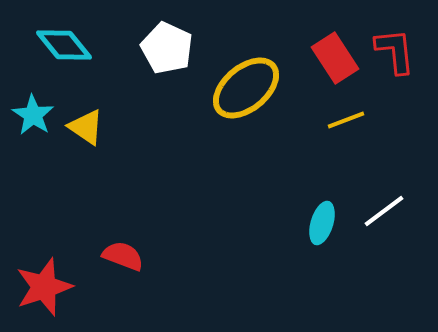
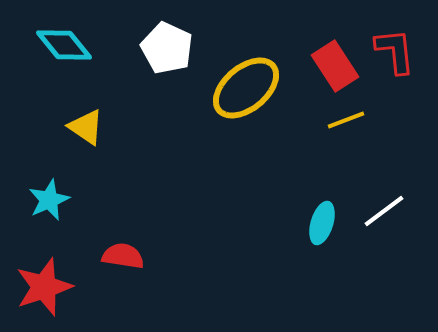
red rectangle: moved 8 px down
cyan star: moved 16 px right, 85 px down; rotated 15 degrees clockwise
red semicircle: rotated 12 degrees counterclockwise
